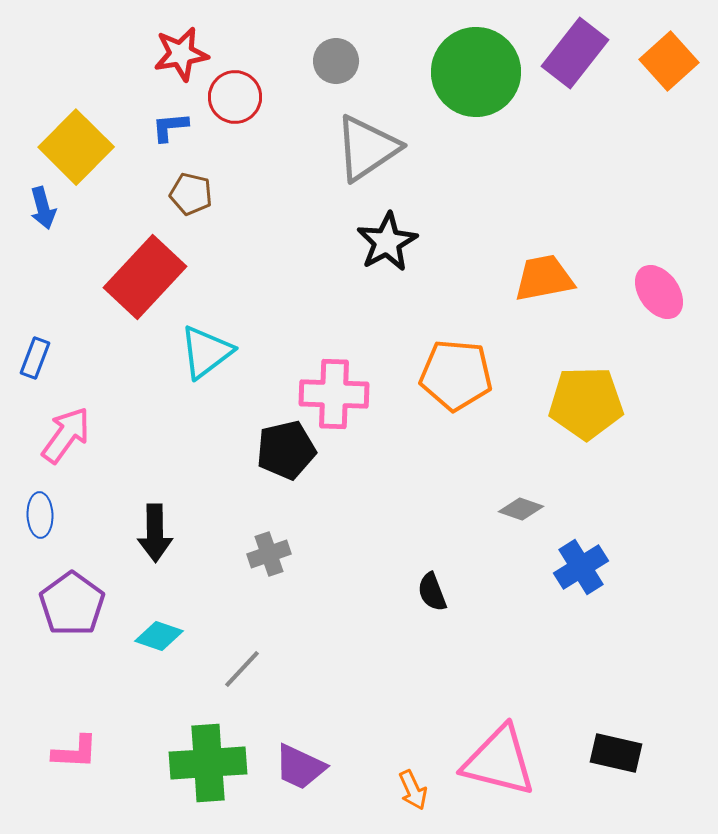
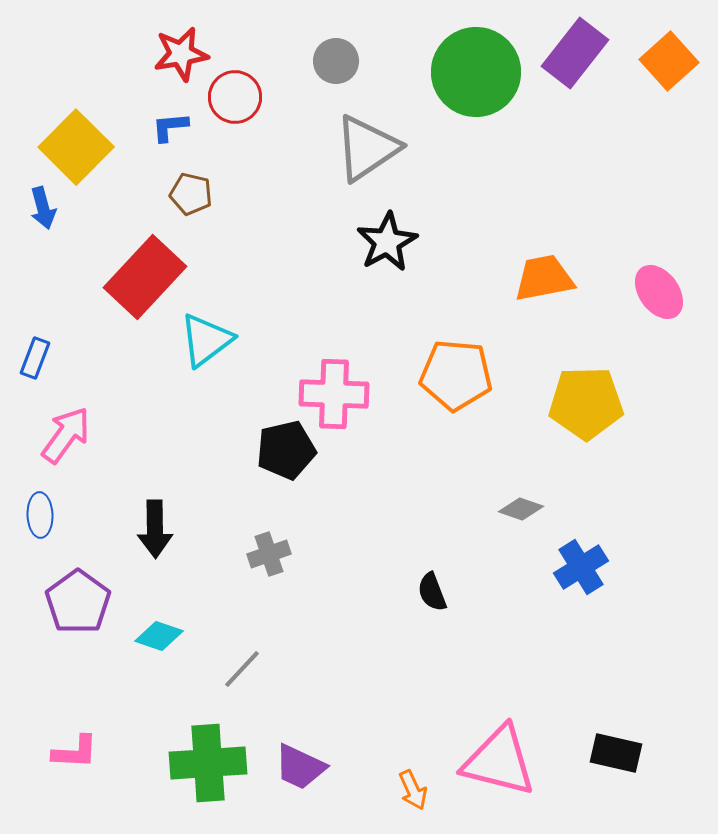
cyan triangle: moved 12 px up
black arrow: moved 4 px up
purple pentagon: moved 6 px right, 2 px up
